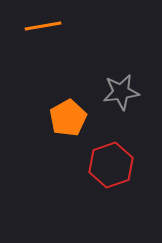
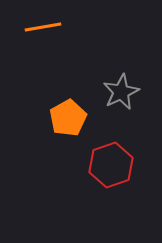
orange line: moved 1 px down
gray star: rotated 18 degrees counterclockwise
